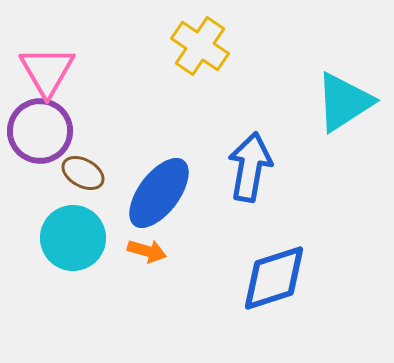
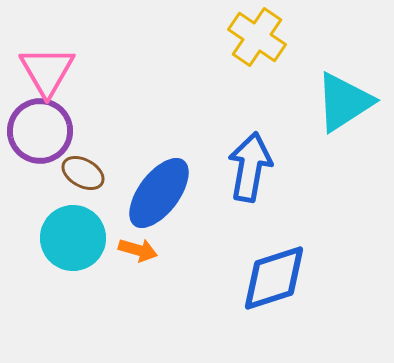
yellow cross: moved 57 px right, 9 px up
orange arrow: moved 9 px left, 1 px up
